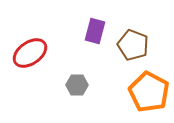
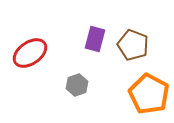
purple rectangle: moved 8 px down
gray hexagon: rotated 20 degrees counterclockwise
orange pentagon: moved 2 px down
